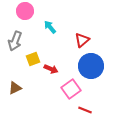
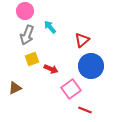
gray arrow: moved 12 px right, 6 px up
yellow square: moved 1 px left
